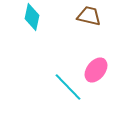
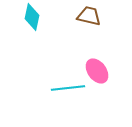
pink ellipse: moved 1 px right, 1 px down; rotated 75 degrees counterclockwise
cyan line: moved 1 px down; rotated 52 degrees counterclockwise
